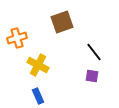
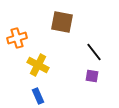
brown square: rotated 30 degrees clockwise
